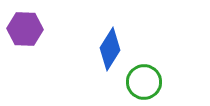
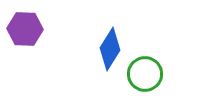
green circle: moved 1 px right, 8 px up
